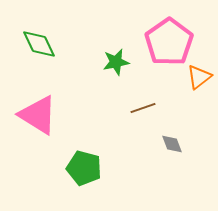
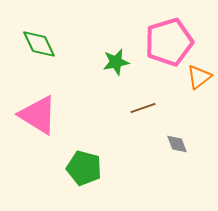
pink pentagon: rotated 18 degrees clockwise
gray diamond: moved 5 px right
